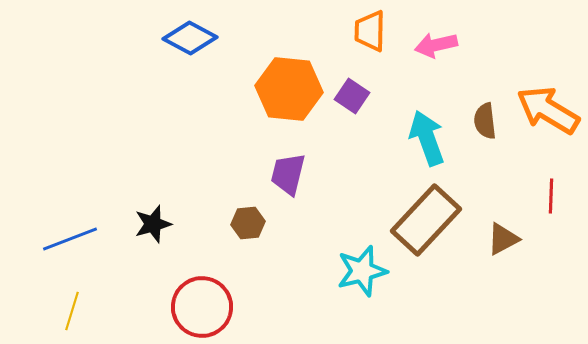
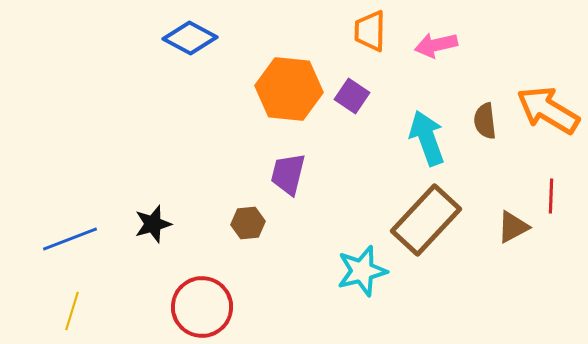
brown triangle: moved 10 px right, 12 px up
